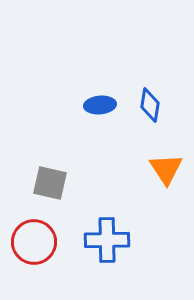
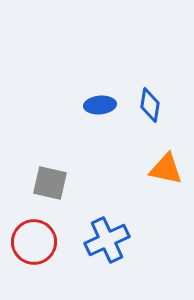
orange triangle: rotated 45 degrees counterclockwise
blue cross: rotated 24 degrees counterclockwise
